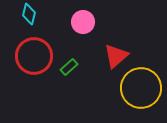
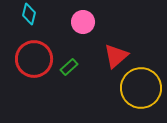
red circle: moved 3 px down
